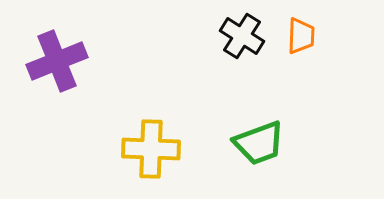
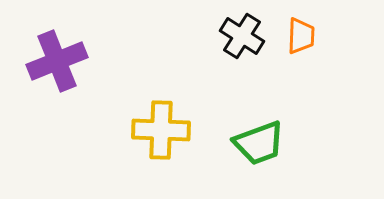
yellow cross: moved 10 px right, 19 px up
